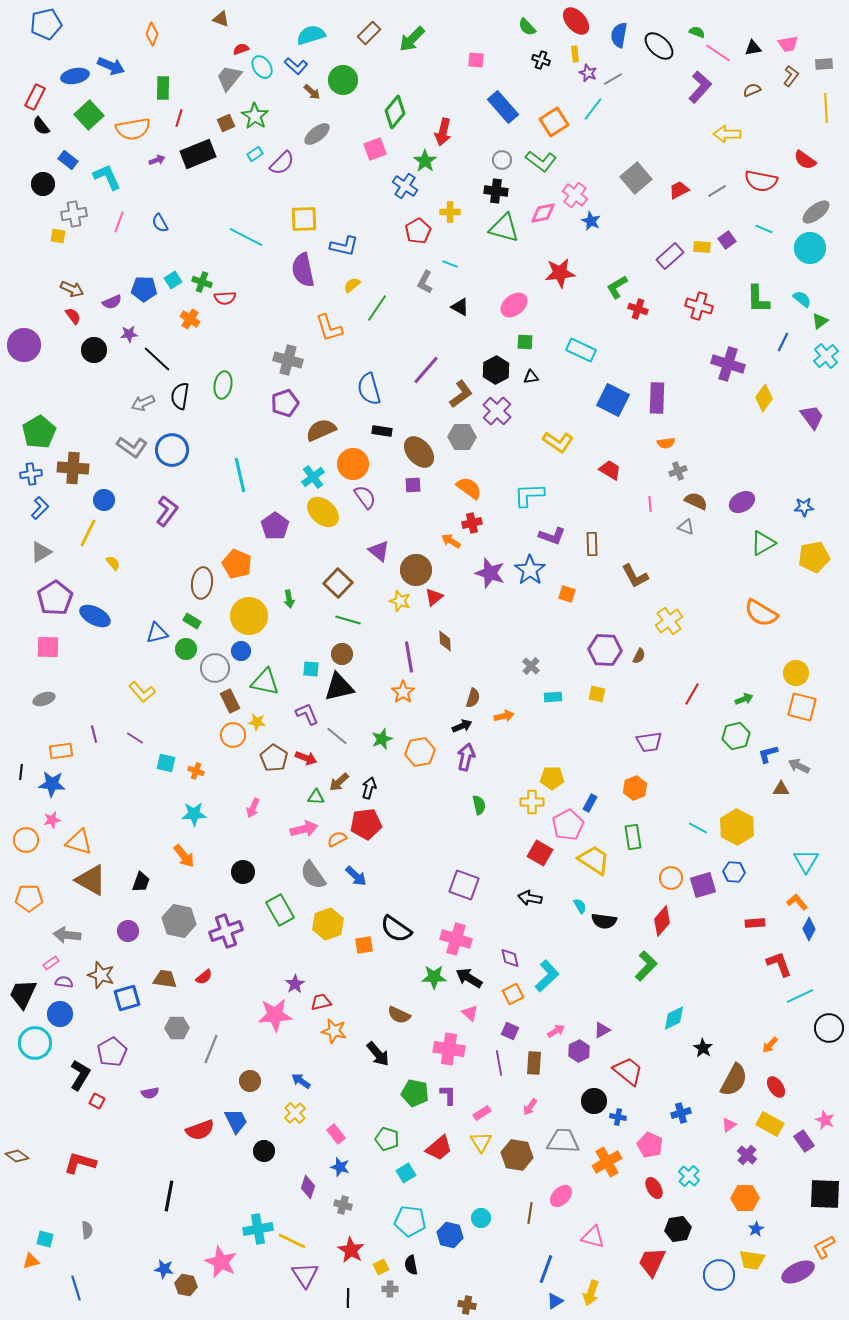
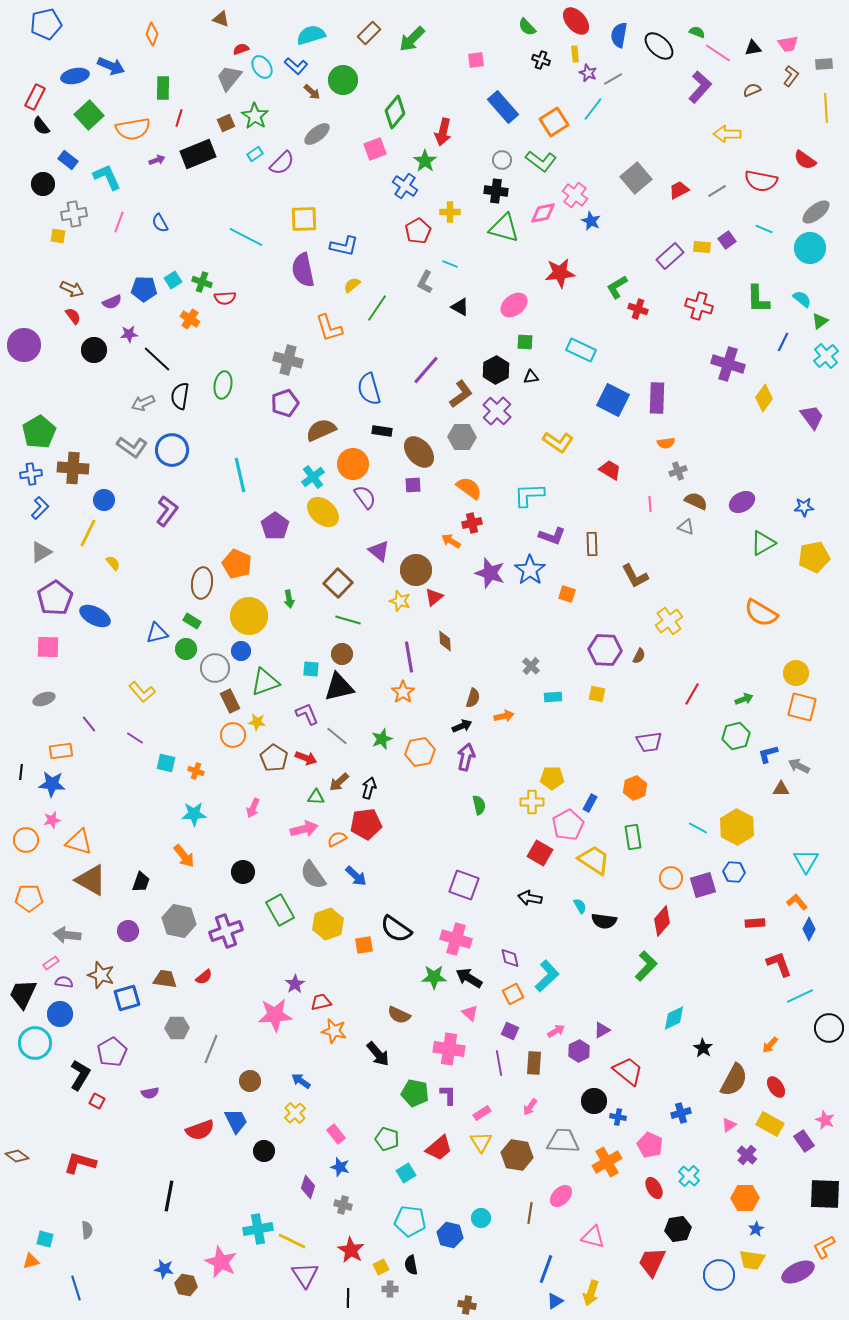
pink square at (476, 60): rotated 12 degrees counterclockwise
green triangle at (265, 682): rotated 32 degrees counterclockwise
purple line at (94, 734): moved 5 px left, 10 px up; rotated 24 degrees counterclockwise
